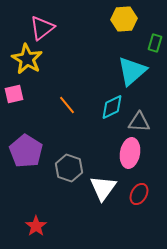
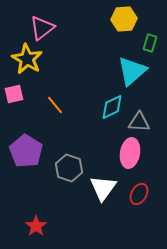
green rectangle: moved 5 px left
orange line: moved 12 px left
